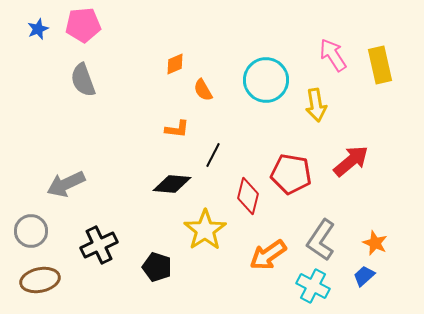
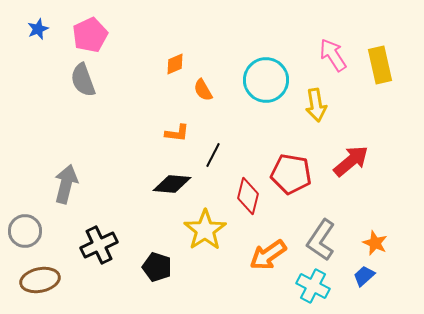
pink pentagon: moved 7 px right, 10 px down; rotated 20 degrees counterclockwise
orange L-shape: moved 4 px down
gray arrow: rotated 129 degrees clockwise
gray circle: moved 6 px left
